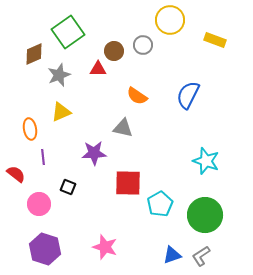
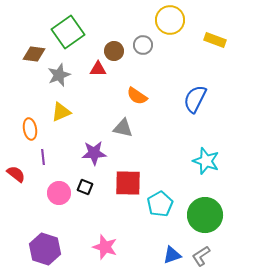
brown diamond: rotated 30 degrees clockwise
blue semicircle: moved 7 px right, 4 px down
black square: moved 17 px right
pink circle: moved 20 px right, 11 px up
